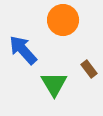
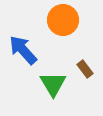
brown rectangle: moved 4 px left
green triangle: moved 1 px left
